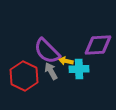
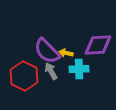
yellow arrow: moved 8 px up
